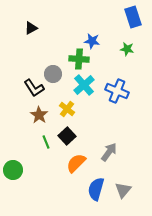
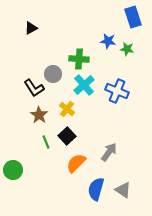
blue star: moved 16 px right
gray triangle: rotated 36 degrees counterclockwise
